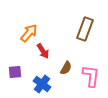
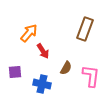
blue cross: rotated 24 degrees counterclockwise
